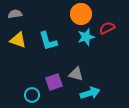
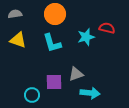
orange circle: moved 26 px left
red semicircle: rotated 42 degrees clockwise
cyan L-shape: moved 4 px right, 2 px down
gray triangle: rotated 35 degrees counterclockwise
purple square: rotated 18 degrees clockwise
cyan arrow: rotated 24 degrees clockwise
